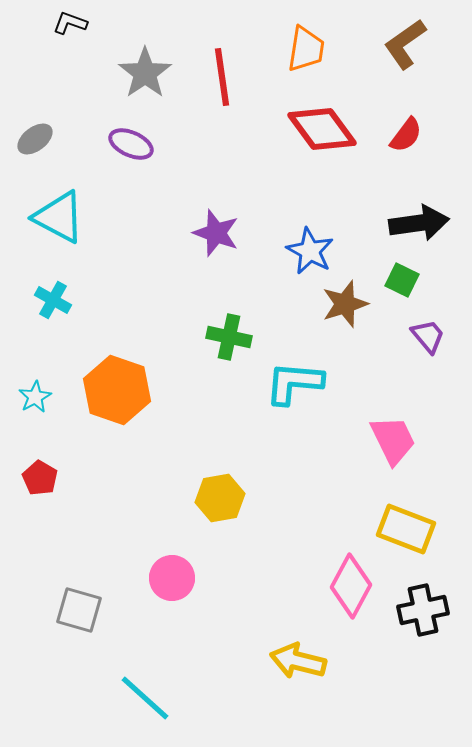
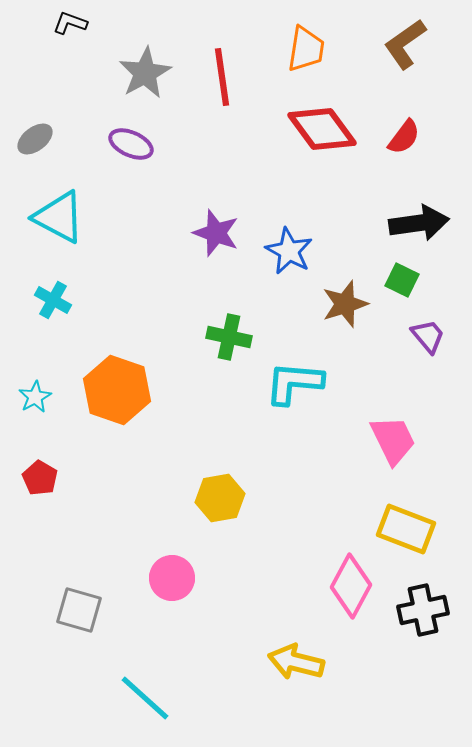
gray star: rotated 6 degrees clockwise
red semicircle: moved 2 px left, 2 px down
blue star: moved 21 px left
yellow arrow: moved 2 px left, 1 px down
